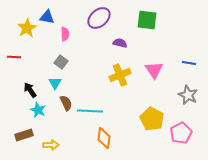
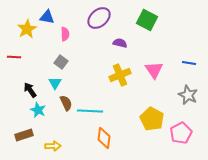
green square: rotated 20 degrees clockwise
yellow star: moved 1 px down
yellow arrow: moved 2 px right, 1 px down
